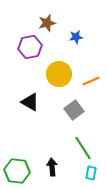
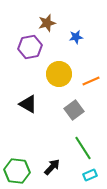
black triangle: moved 2 px left, 2 px down
black arrow: rotated 48 degrees clockwise
cyan rectangle: moved 1 px left, 2 px down; rotated 56 degrees clockwise
